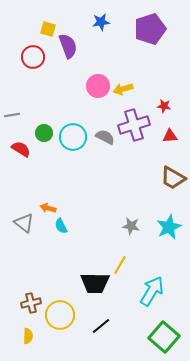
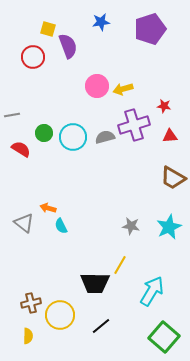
pink circle: moved 1 px left
gray semicircle: rotated 42 degrees counterclockwise
